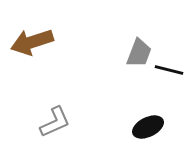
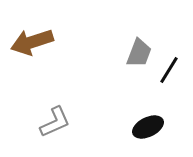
black line: rotated 72 degrees counterclockwise
